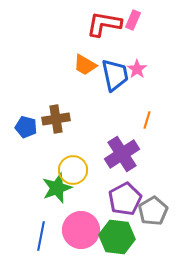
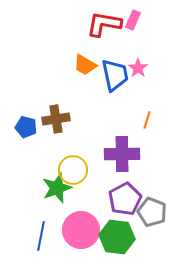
pink star: moved 1 px right, 1 px up
purple cross: rotated 32 degrees clockwise
gray pentagon: moved 1 px left, 1 px down; rotated 20 degrees counterclockwise
